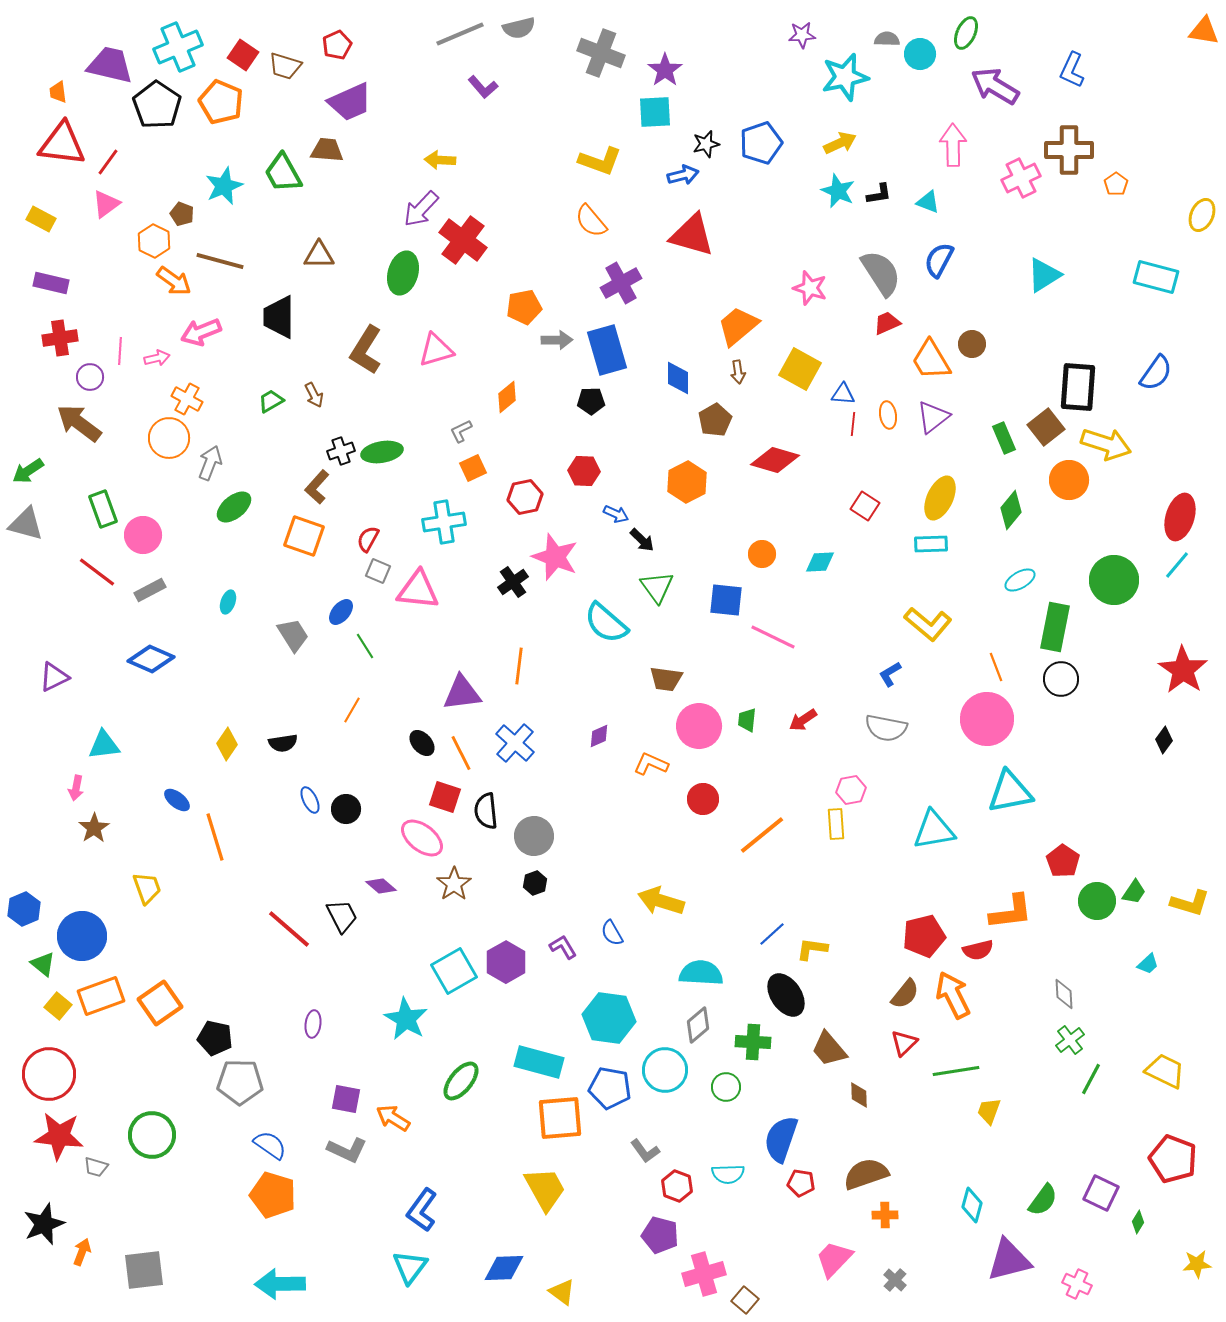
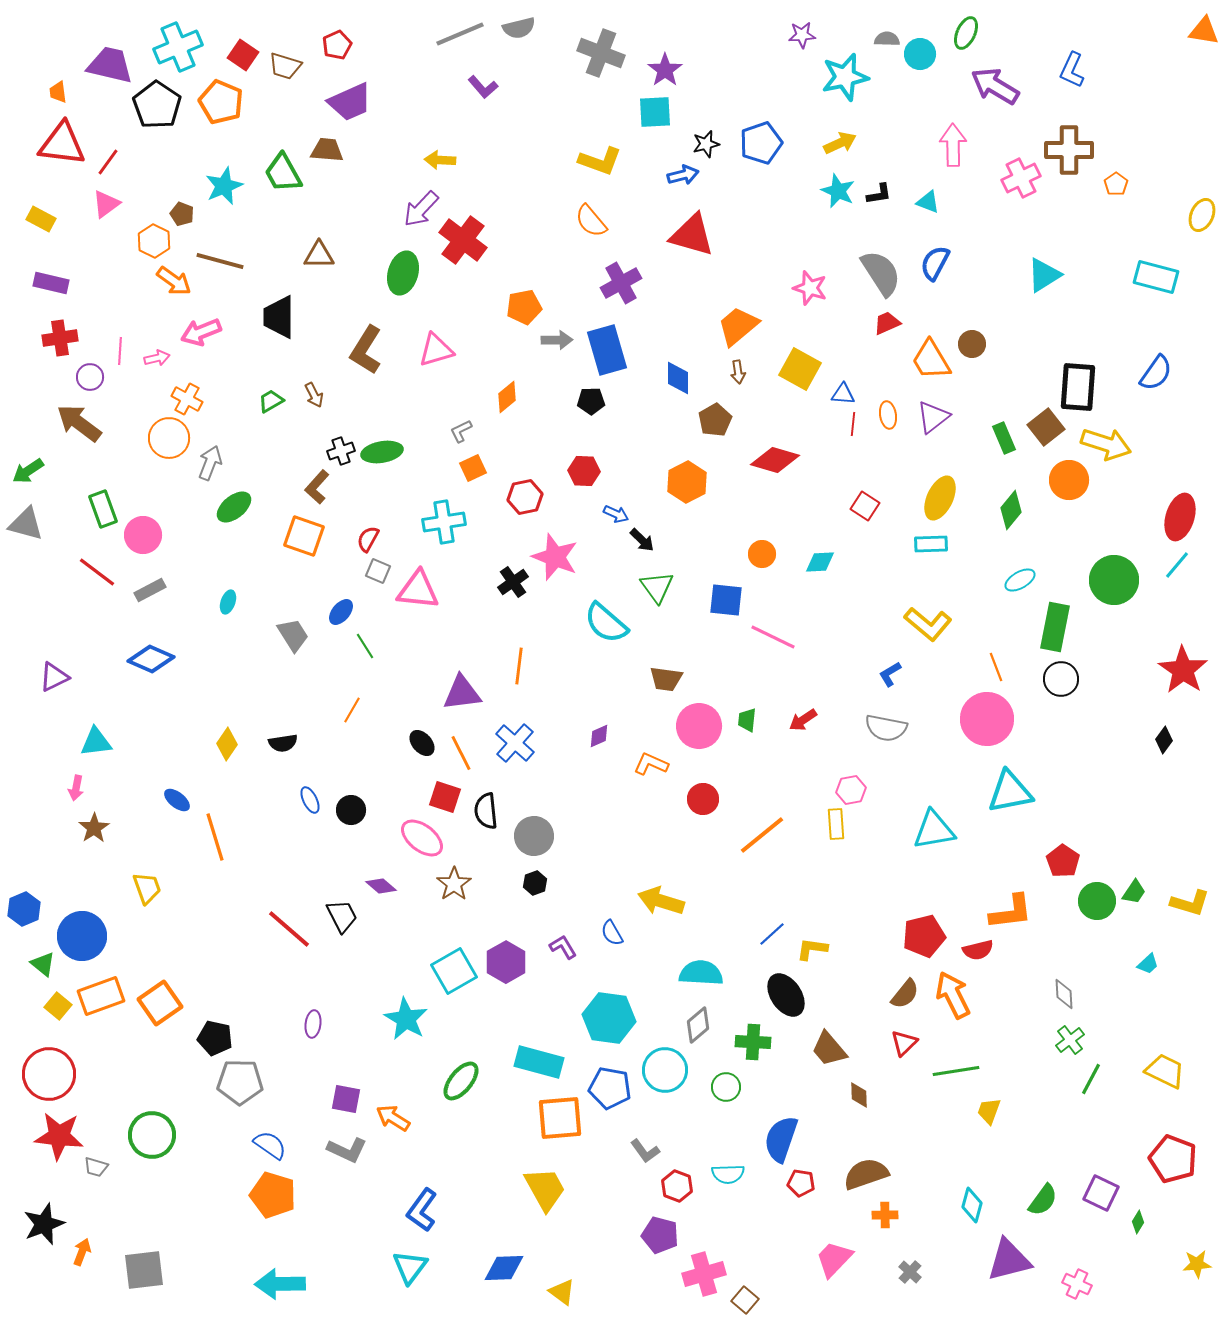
blue semicircle at (939, 260): moved 4 px left, 3 px down
cyan triangle at (104, 745): moved 8 px left, 3 px up
black circle at (346, 809): moved 5 px right, 1 px down
gray cross at (895, 1280): moved 15 px right, 8 px up
